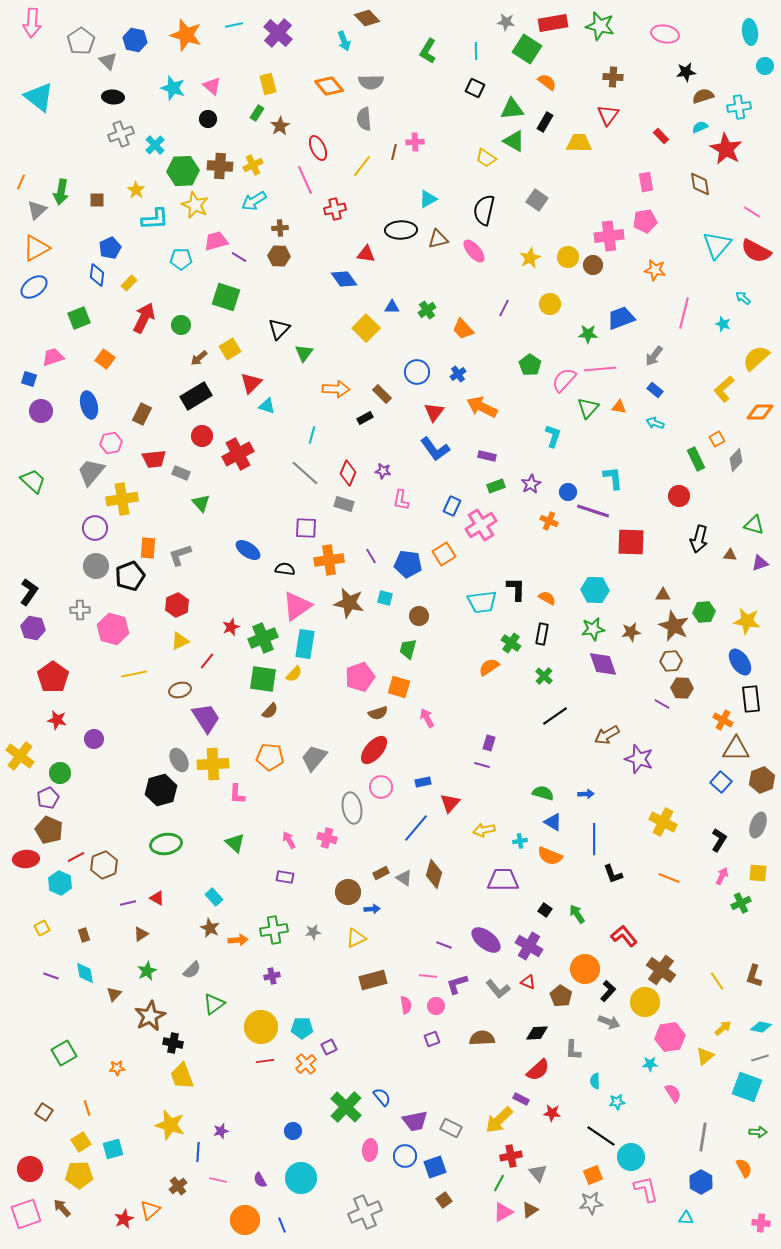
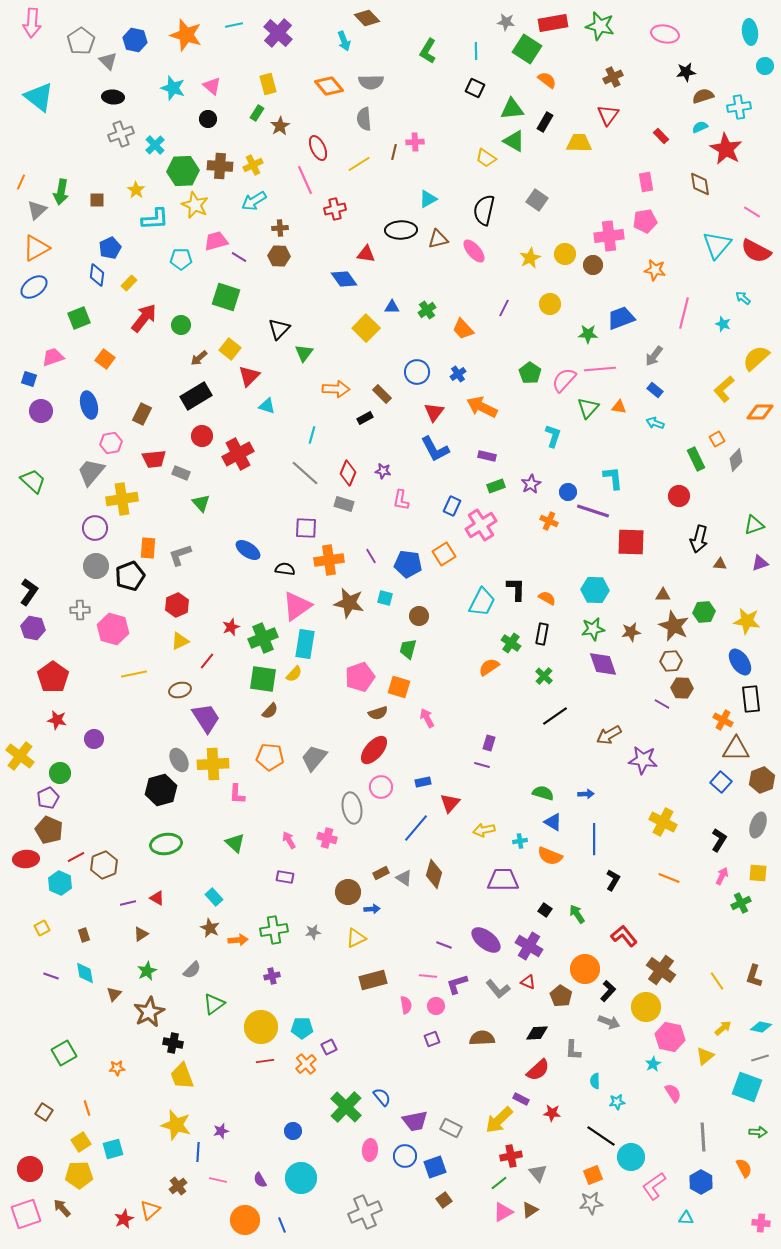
brown cross at (613, 77): rotated 30 degrees counterclockwise
orange semicircle at (547, 82): moved 2 px up
yellow line at (362, 166): moved 3 px left, 2 px up; rotated 20 degrees clockwise
yellow circle at (568, 257): moved 3 px left, 3 px up
red arrow at (144, 318): rotated 12 degrees clockwise
yellow square at (230, 349): rotated 20 degrees counterclockwise
green pentagon at (530, 365): moved 8 px down
red triangle at (251, 383): moved 2 px left, 7 px up
blue L-shape at (435, 449): rotated 8 degrees clockwise
green triangle at (754, 525): rotated 35 degrees counterclockwise
brown triangle at (730, 555): moved 10 px left, 9 px down
cyan trapezoid at (482, 602): rotated 56 degrees counterclockwise
brown arrow at (607, 735): moved 2 px right
purple star at (639, 759): moved 4 px right, 1 px down; rotated 12 degrees counterclockwise
black L-shape at (613, 874): moved 6 px down; rotated 130 degrees counterclockwise
yellow circle at (645, 1002): moved 1 px right, 5 px down
brown star at (150, 1016): moved 1 px left, 4 px up
pink hexagon at (670, 1037): rotated 20 degrees clockwise
cyan star at (650, 1064): moved 3 px right; rotated 28 degrees counterclockwise
yellow star at (170, 1125): moved 6 px right
gray line at (703, 1137): rotated 12 degrees counterclockwise
green line at (499, 1183): rotated 24 degrees clockwise
pink L-shape at (646, 1189): moved 8 px right, 3 px up; rotated 112 degrees counterclockwise
